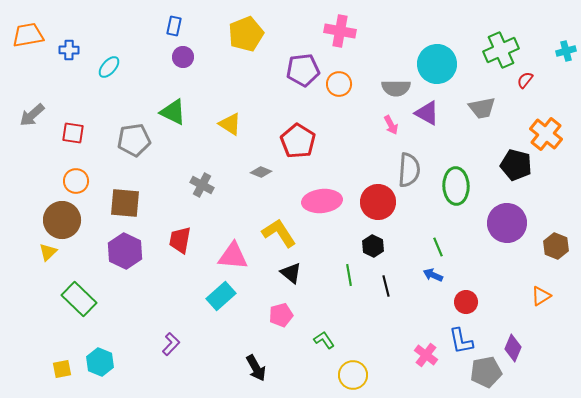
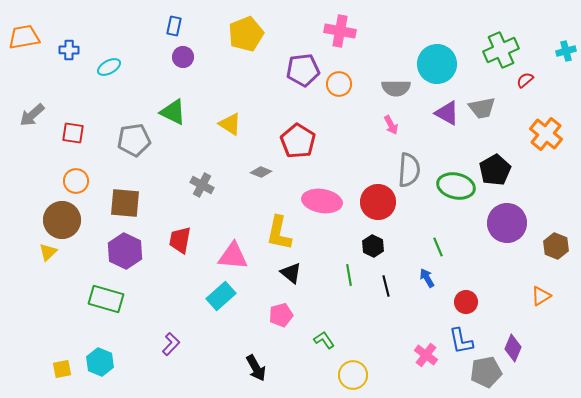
orange trapezoid at (28, 35): moved 4 px left, 2 px down
cyan ellipse at (109, 67): rotated 20 degrees clockwise
red semicircle at (525, 80): rotated 12 degrees clockwise
purple triangle at (427, 113): moved 20 px right
black pentagon at (516, 165): moved 21 px left, 5 px down; rotated 28 degrees clockwise
green ellipse at (456, 186): rotated 75 degrees counterclockwise
pink ellipse at (322, 201): rotated 15 degrees clockwise
yellow L-shape at (279, 233): rotated 135 degrees counterclockwise
blue arrow at (433, 275): moved 6 px left, 3 px down; rotated 36 degrees clockwise
green rectangle at (79, 299): moved 27 px right; rotated 28 degrees counterclockwise
